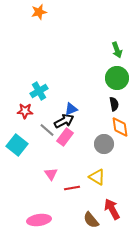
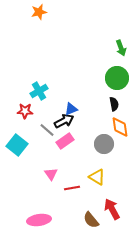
green arrow: moved 4 px right, 2 px up
pink rectangle: moved 4 px down; rotated 18 degrees clockwise
